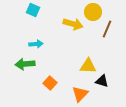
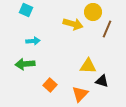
cyan square: moved 7 px left
cyan arrow: moved 3 px left, 3 px up
orange square: moved 2 px down
